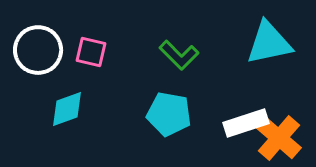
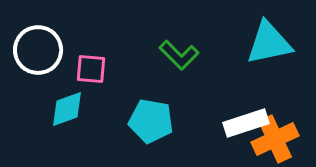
pink square: moved 17 px down; rotated 8 degrees counterclockwise
cyan pentagon: moved 18 px left, 7 px down
orange cross: moved 4 px left, 1 px down; rotated 24 degrees clockwise
